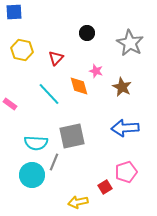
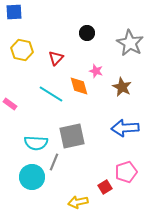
cyan line: moved 2 px right; rotated 15 degrees counterclockwise
cyan circle: moved 2 px down
